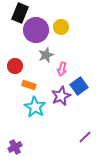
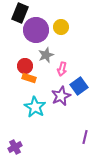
red circle: moved 10 px right
orange rectangle: moved 7 px up
purple line: rotated 32 degrees counterclockwise
